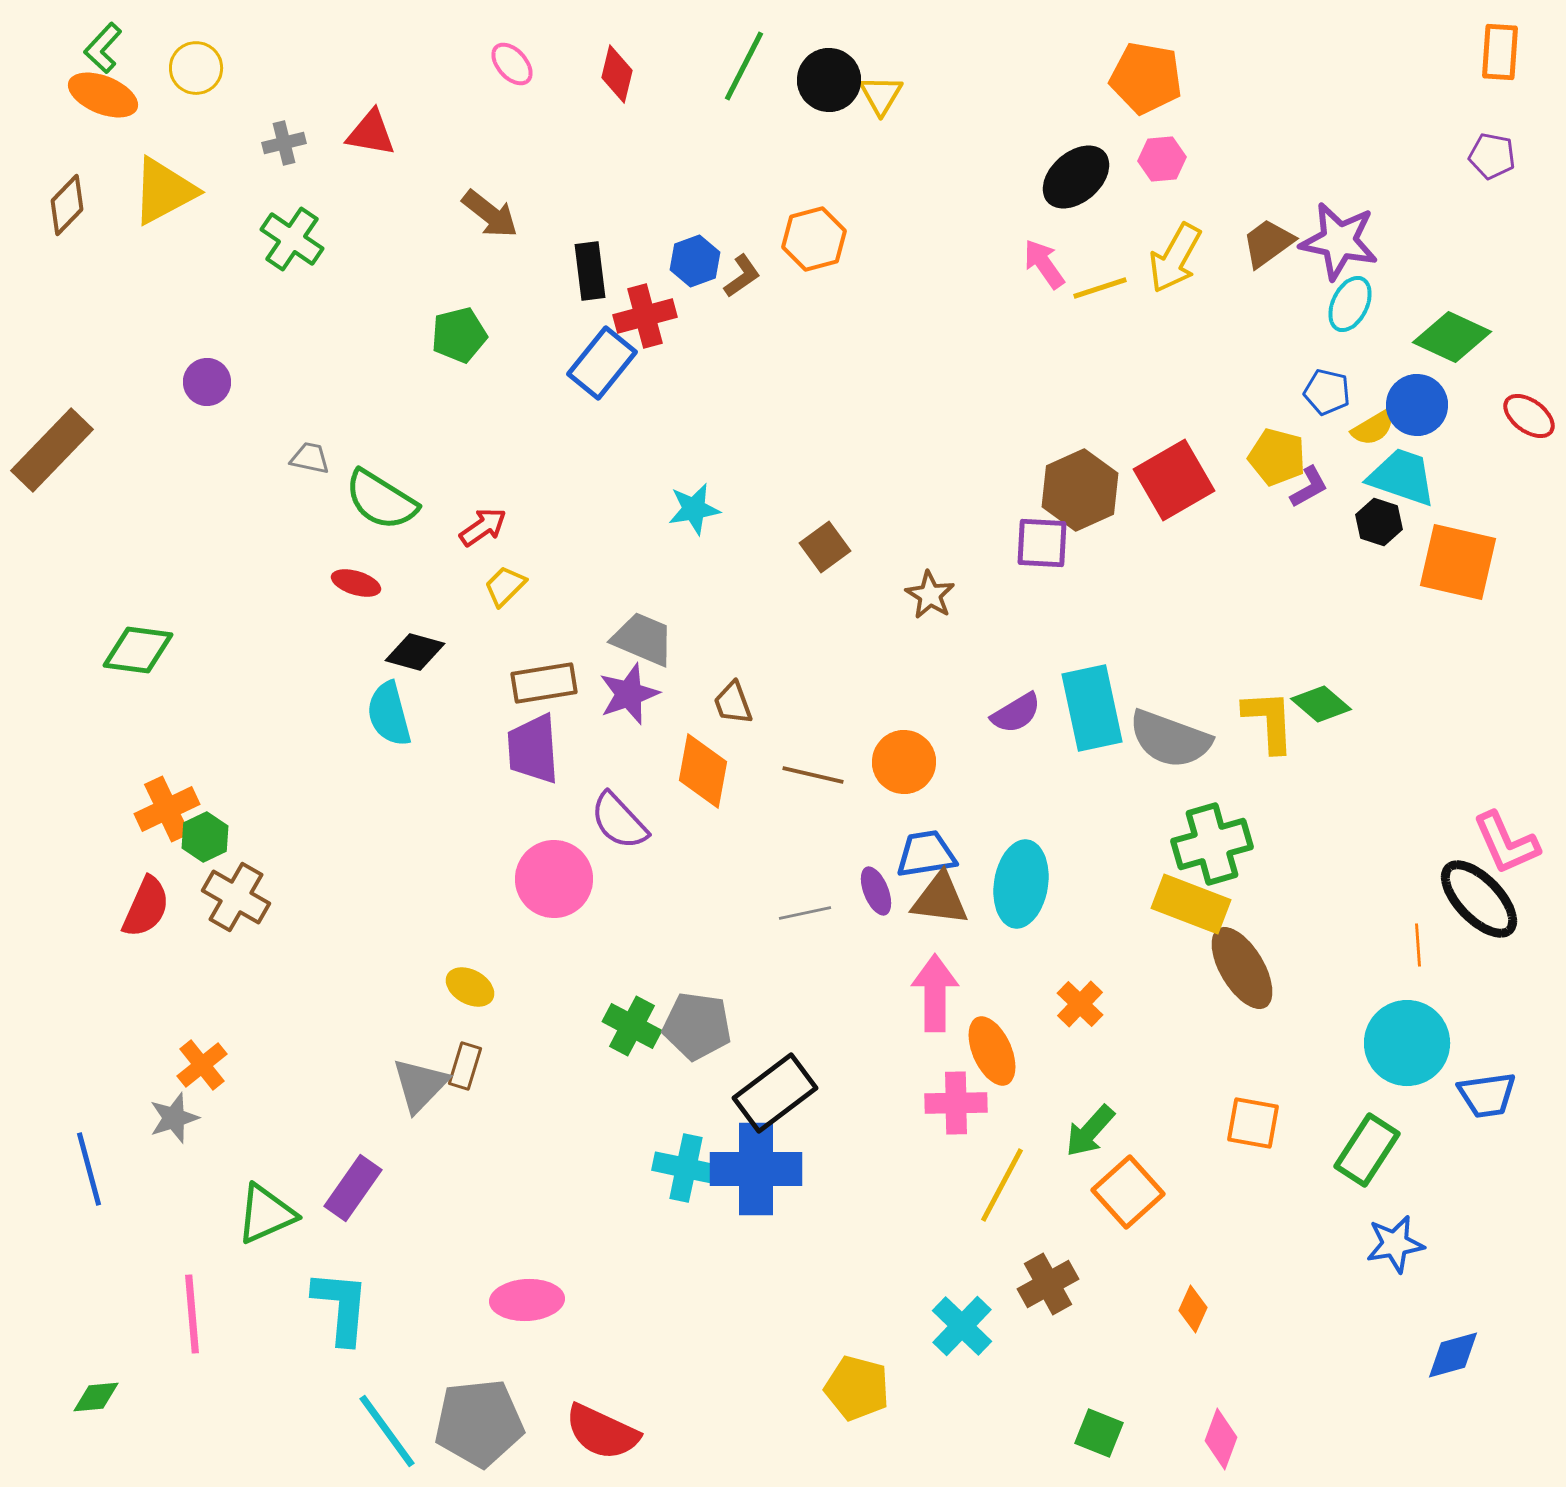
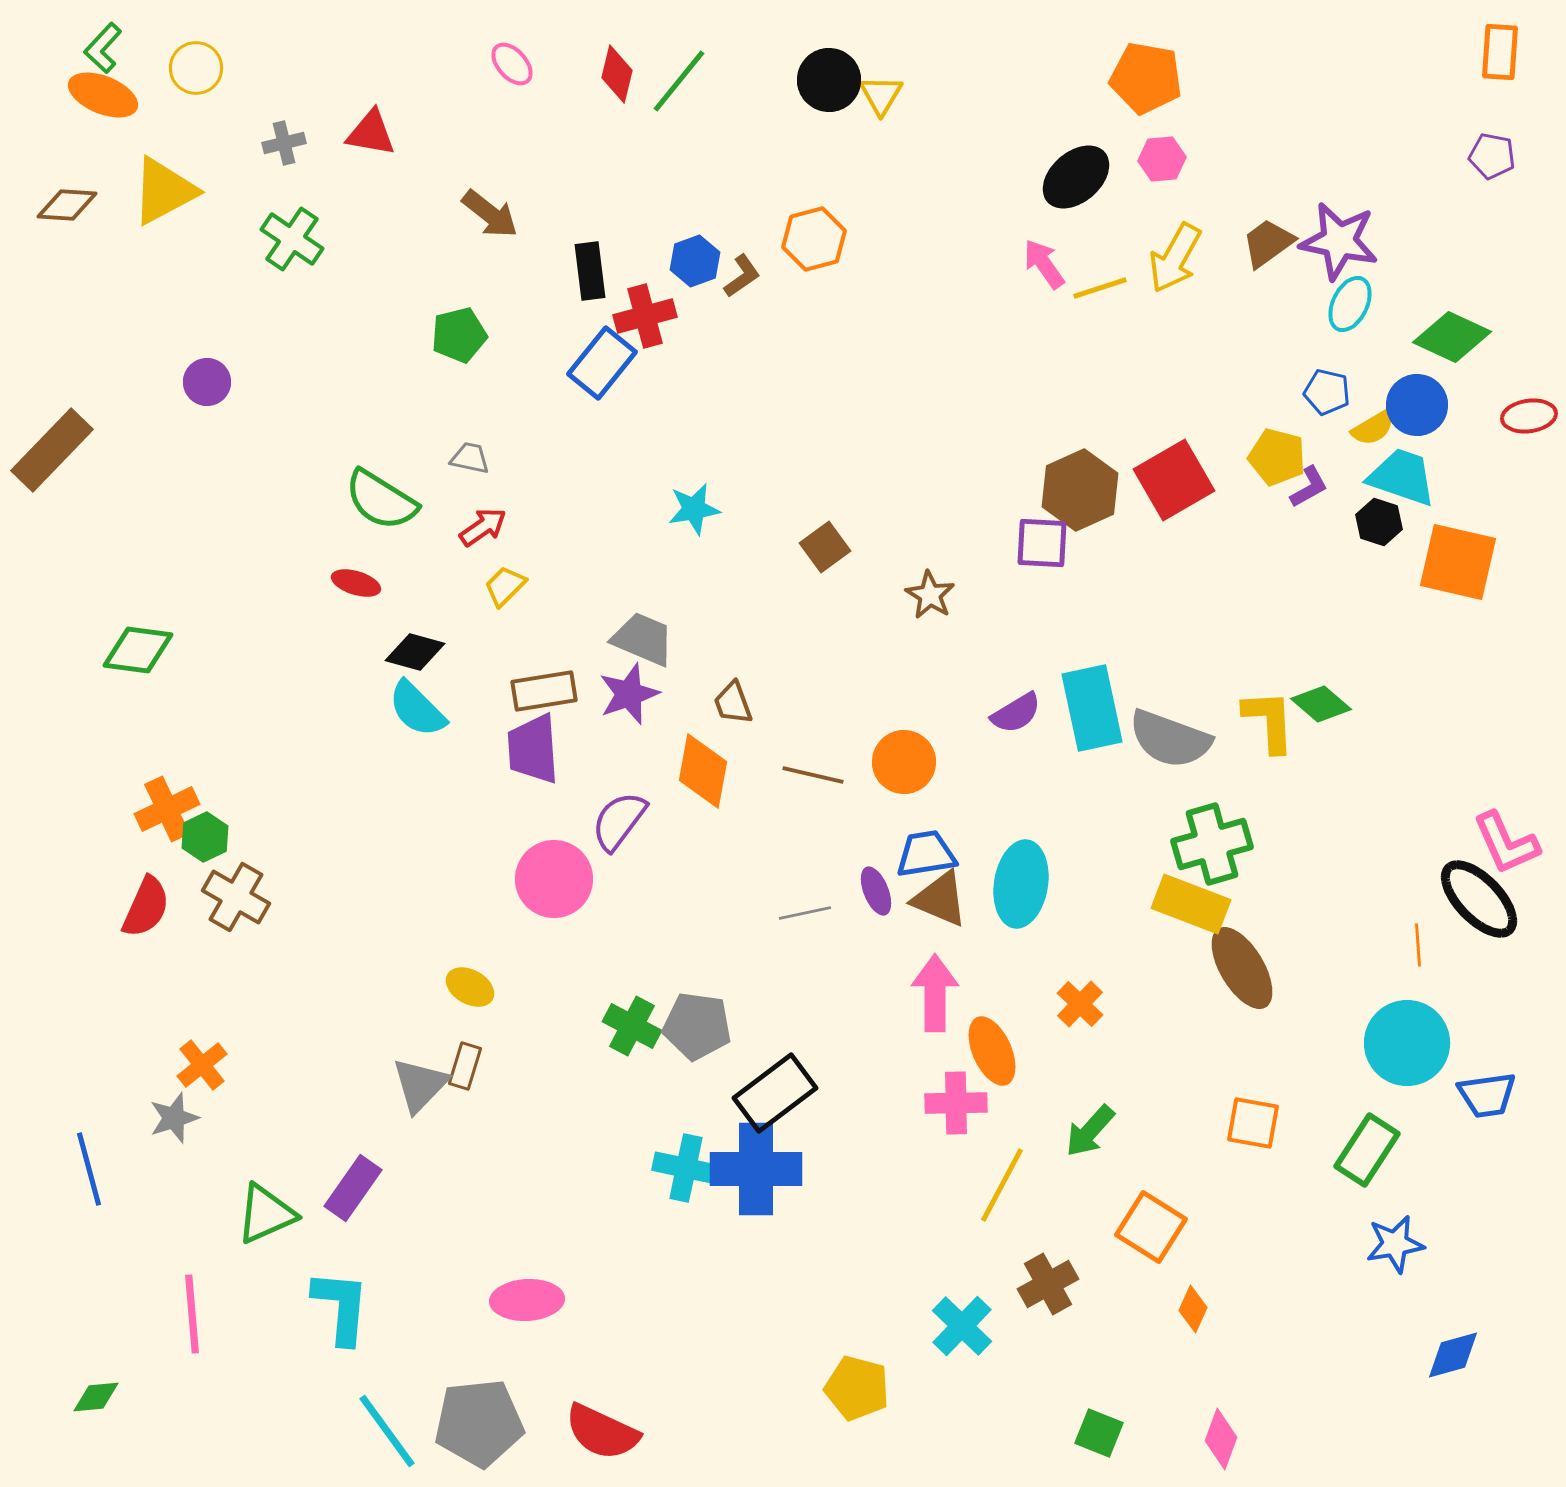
green line at (744, 66): moved 65 px left, 15 px down; rotated 12 degrees clockwise
brown diamond at (67, 205): rotated 50 degrees clockwise
red ellipse at (1529, 416): rotated 44 degrees counterclockwise
gray trapezoid at (310, 458): moved 160 px right
brown rectangle at (544, 683): moved 8 px down
cyan semicircle at (389, 714): moved 28 px right, 5 px up; rotated 30 degrees counterclockwise
purple semicircle at (619, 821): rotated 80 degrees clockwise
brown triangle at (940, 899): rotated 16 degrees clockwise
orange square at (1128, 1192): moved 23 px right, 35 px down; rotated 16 degrees counterclockwise
